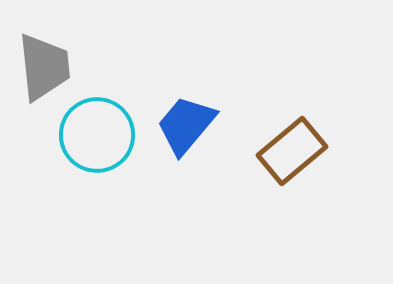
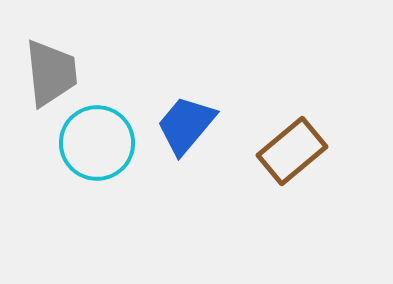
gray trapezoid: moved 7 px right, 6 px down
cyan circle: moved 8 px down
